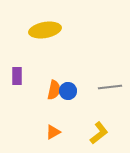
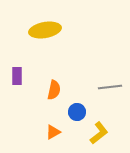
blue circle: moved 9 px right, 21 px down
